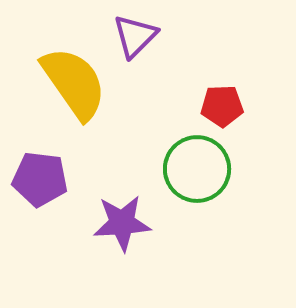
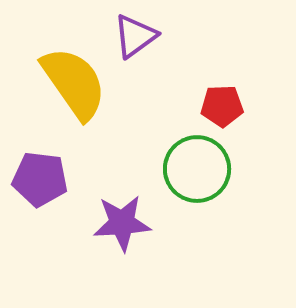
purple triangle: rotated 9 degrees clockwise
